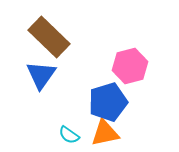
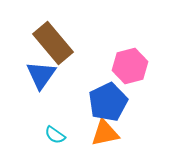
brown rectangle: moved 4 px right, 6 px down; rotated 6 degrees clockwise
blue pentagon: rotated 9 degrees counterclockwise
cyan semicircle: moved 14 px left
